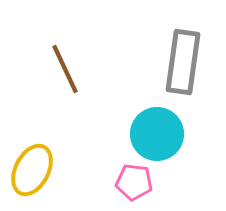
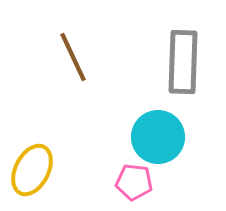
gray rectangle: rotated 6 degrees counterclockwise
brown line: moved 8 px right, 12 px up
cyan circle: moved 1 px right, 3 px down
